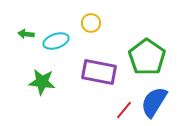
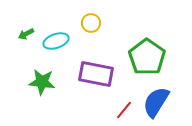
green arrow: rotated 35 degrees counterclockwise
purple rectangle: moved 3 px left, 2 px down
blue semicircle: moved 2 px right
